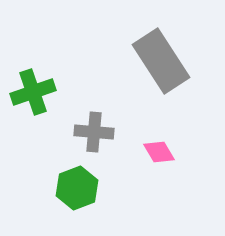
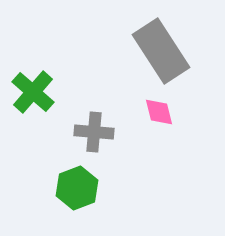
gray rectangle: moved 10 px up
green cross: rotated 30 degrees counterclockwise
pink diamond: moved 40 px up; rotated 16 degrees clockwise
